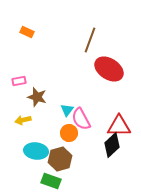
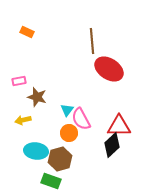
brown line: moved 2 px right, 1 px down; rotated 25 degrees counterclockwise
